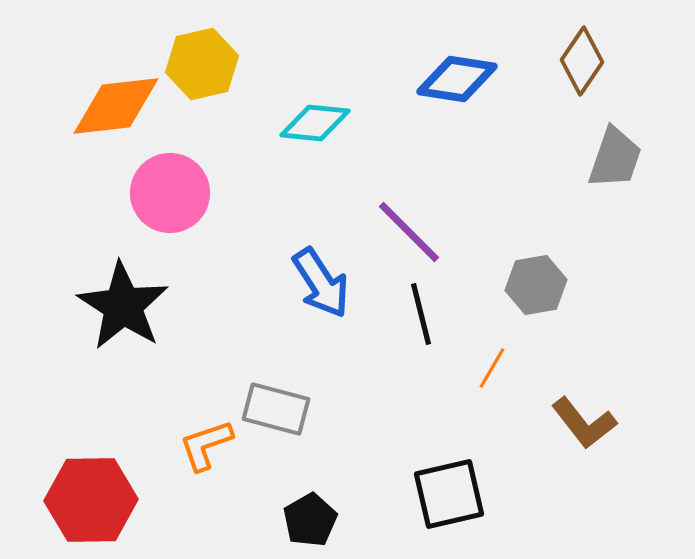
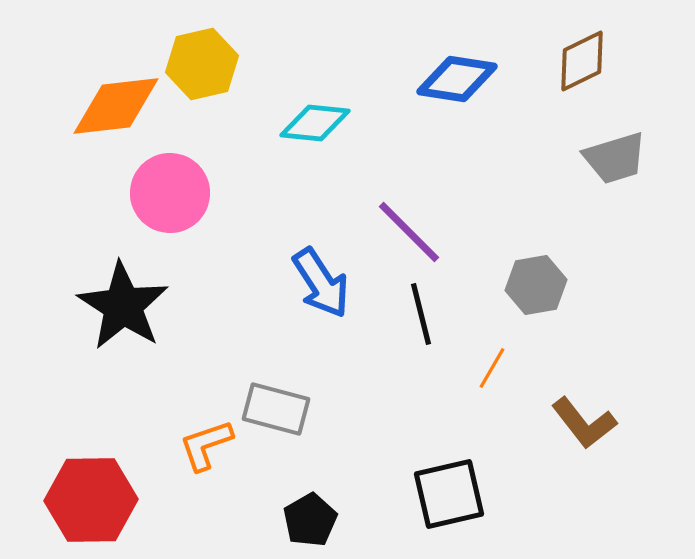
brown diamond: rotated 30 degrees clockwise
gray trapezoid: rotated 54 degrees clockwise
